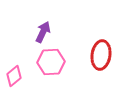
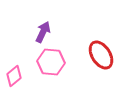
red ellipse: rotated 40 degrees counterclockwise
pink hexagon: rotated 8 degrees clockwise
